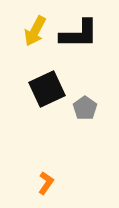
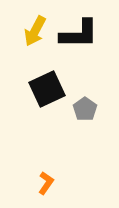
gray pentagon: moved 1 px down
